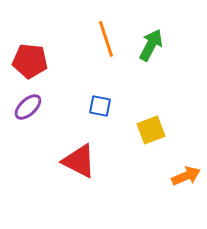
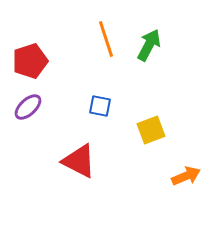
green arrow: moved 2 px left
red pentagon: rotated 24 degrees counterclockwise
